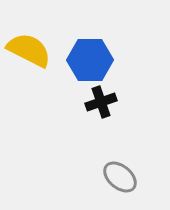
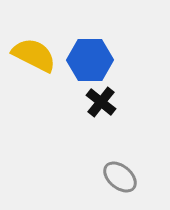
yellow semicircle: moved 5 px right, 5 px down
black cross: rotated 32 degrees counterclockwise
